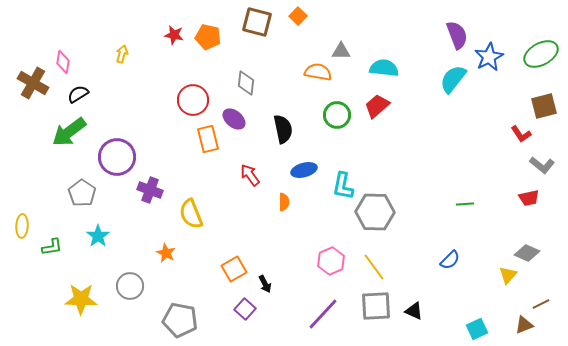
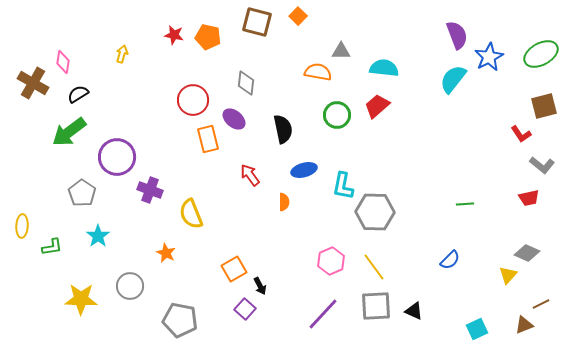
black arrow at (265, 284): moved 5 px left, 2 px down
